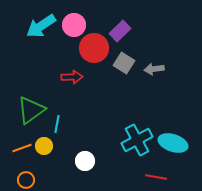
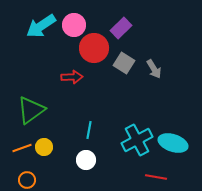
purple rectangle: moved 1 px right, 3 px up
gray arrow: rotated 114 degrees counterclockwise
cyan line: moved 32 px right, 6 px down
yellow circle: moved 1 px down
white circle: moved 1 px right, 1 px up
orange circle: moved 1 px right
